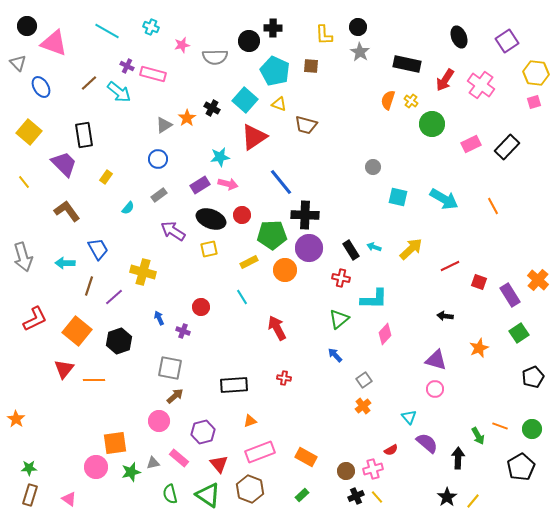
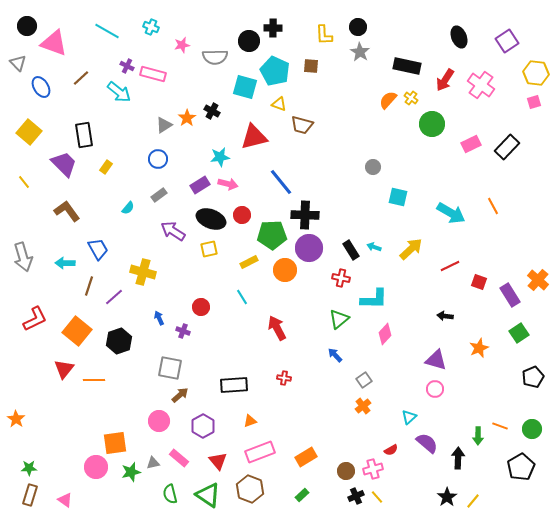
black rectangle at (407, 64): moved 2 px down
brown line at (89, 83): moved 8 px left, 5 px up
cyan square at (245, 100): moved 13 px up; rotated 25 degrees counterclockwise
orange semicircle at (388, 100): rotated 24 degrees clockwise
yellow cross at (411, 101): moved 3 px up
black cross at (212, 108): moved 3 px down
brown trapezoid at (306, 125): moved 4 px left
red triangle at (254, 137): rotated 20 degrees clockwise
yellow rectangle at (106, 177): moved 10 px up
cyan arrow at (444, 199): moved 7 px right, 14 px down
brown arrow at (175, 396): moved 5 px right, 1 px up
cyan triangle at (409, 417): rotated 28 degrees clockwise
purple hexagon at (203, 432): moved 6 px up; rotated 15 degrees counterclockwise
green arrow at (478, 436): rotated 30 degrees clockwise
orange rectangle at (306, 457): rotated 60 degrees counterclockwise
red triangle at (219, 464): moved 1 px left, 3 px up
pink triangle at (69, 499): moved 4 px left, 1 px down
